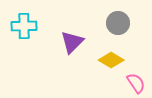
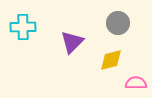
cyan cross: moved 1 px left, 1 px down
yellow diamond: rotated 45 degrees counterclockwise
pink semicircle: rotated 55 degrees counterclockwise
